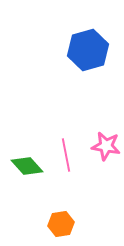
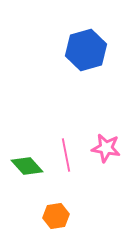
blue hexagon: moved 2 px left
pink star: moved 2 px down
orange hexagon: moved 5 px left, 8 px up
